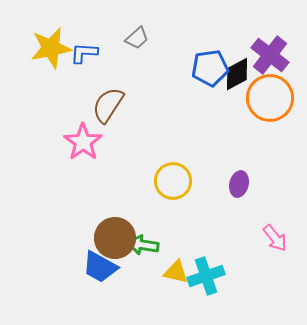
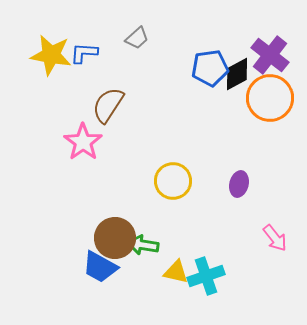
yellow star: moved 7 px down; rotated 21 degrees clockwise
